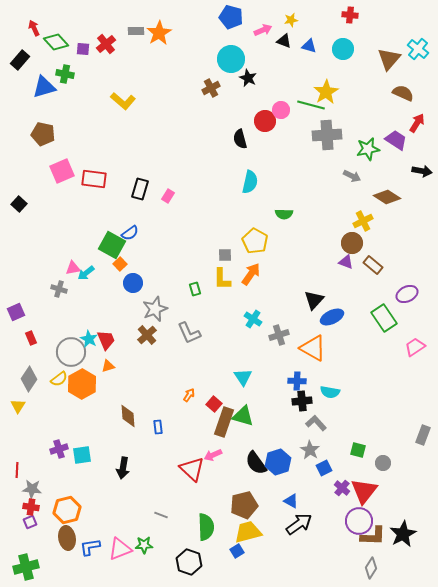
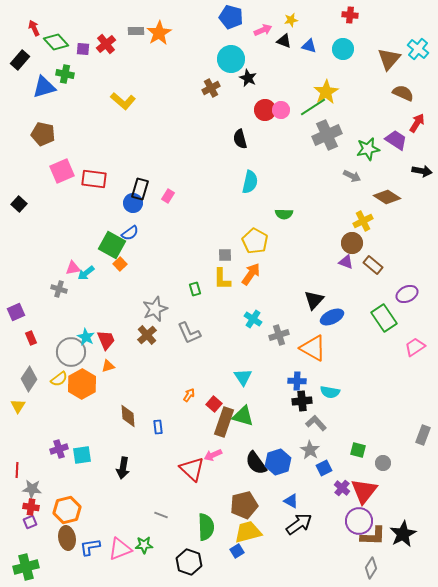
green line at (311, 105): moved 2 px right, 2 px down; rotated 48 degrees counterclockwise
red circle at (265, 121): moved 11 px up
gray cross at (327, 135): rotated 20 degrees counterclockwise
blue circle at (133, 283): moved 80 px up
cyan star at (89, 339): moved 3 px left, 2 px up
